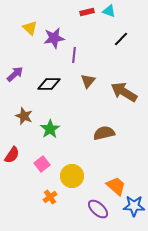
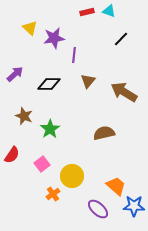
orange cross: moved 3 px right, 3 px up
